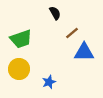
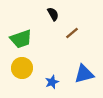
black semicircle: moved 2 px left, 1 px down
blue triangle: moved 22 px down; rotated 15 degrees counterclockwise
yellow circle: moved 3 px right, 1 px up
blue star: moved 3 px right
